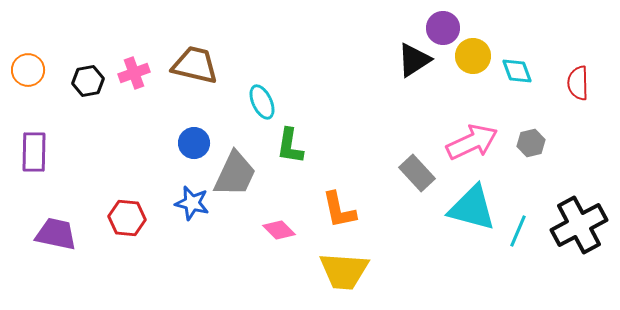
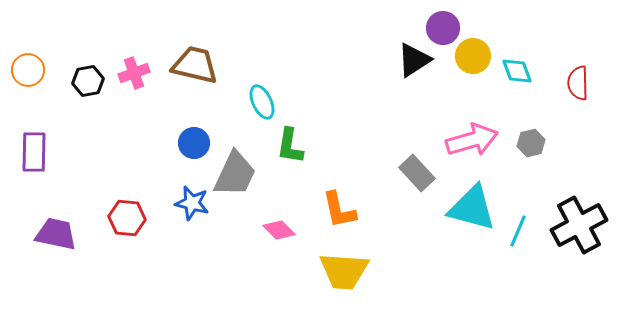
pink arrow: moved 2 px up; rotated 9 degrees clockwise
